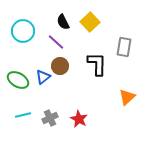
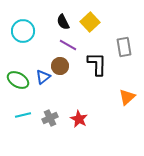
purple line: moved 12 px right, 3 px down; rotated 12 degrees counterclockwise
gray rectangle: rotated 18 degrees counterclockwise
